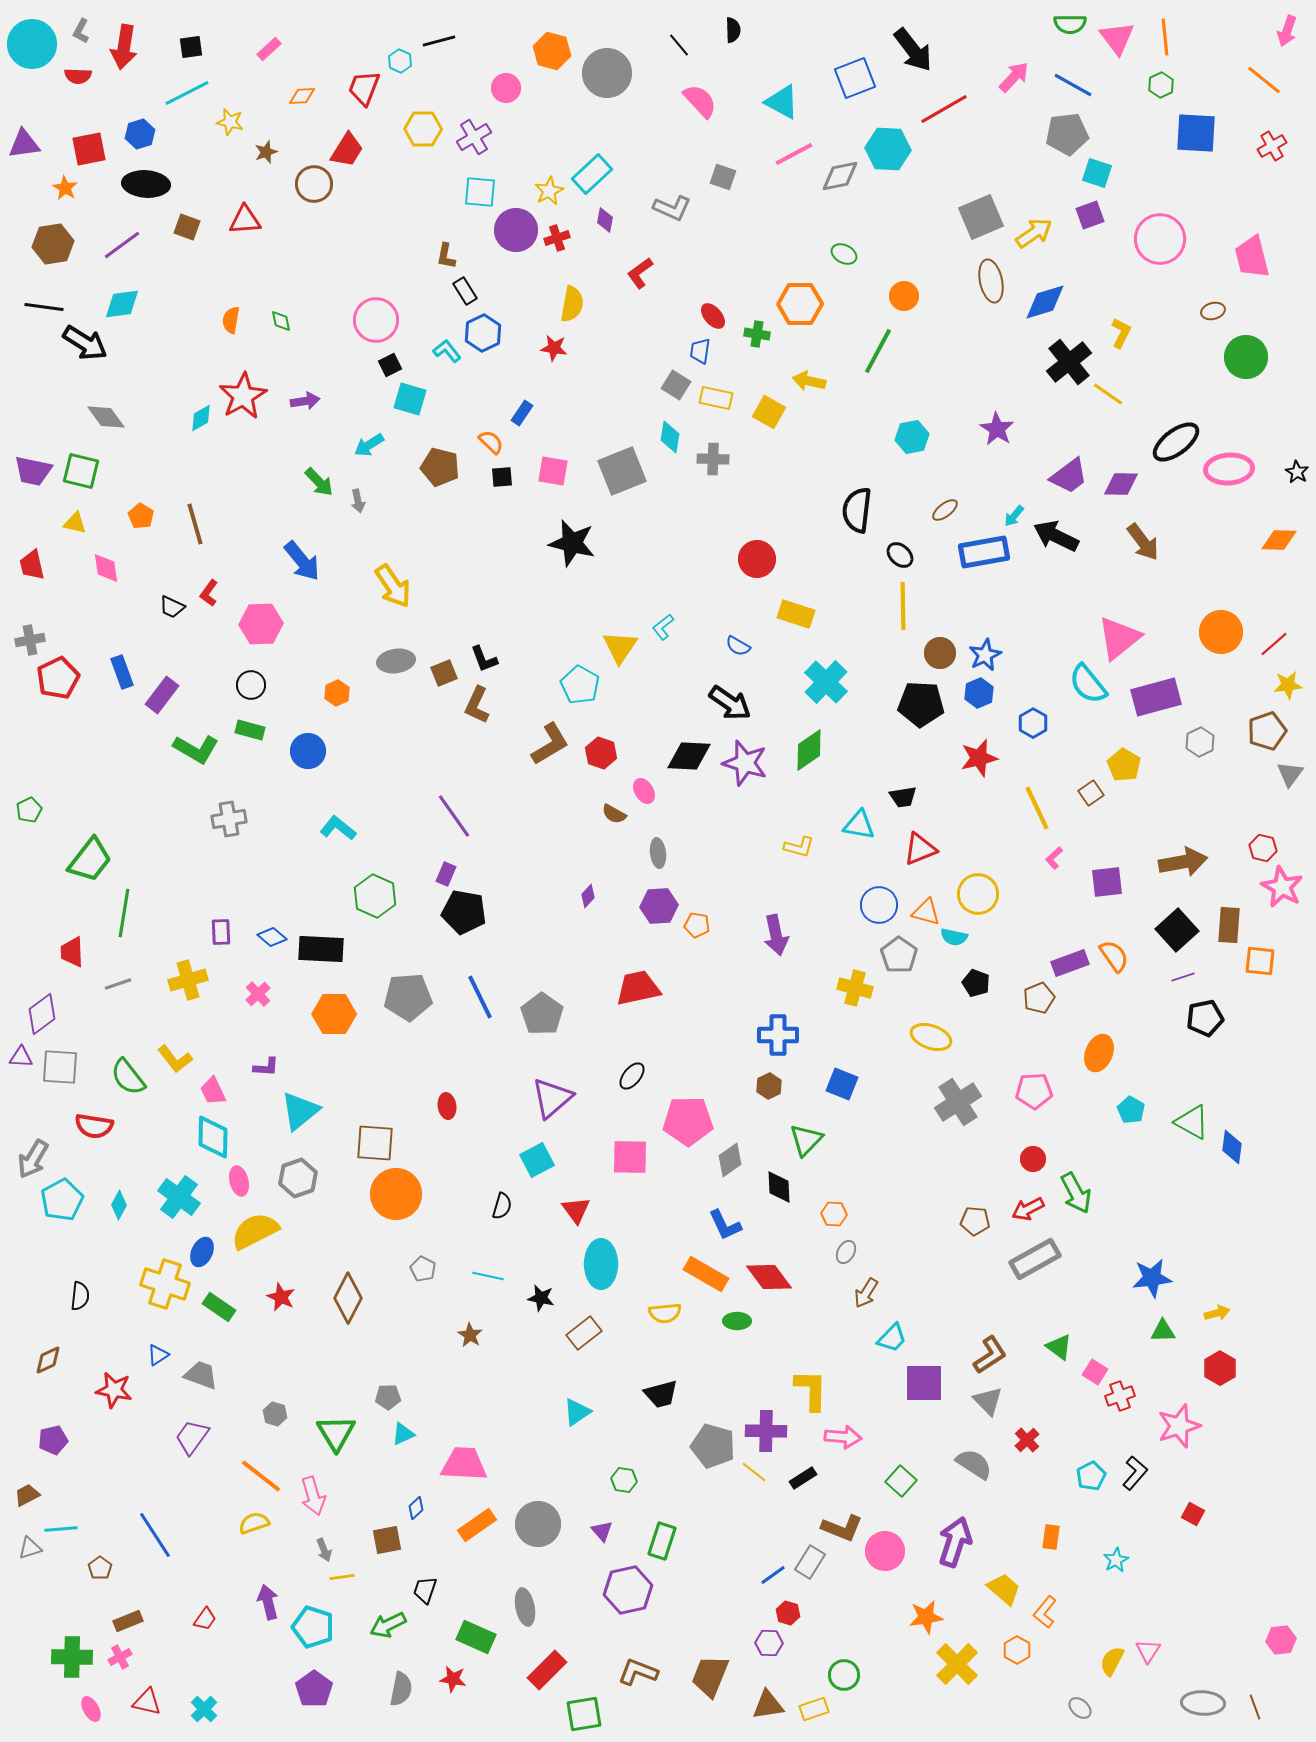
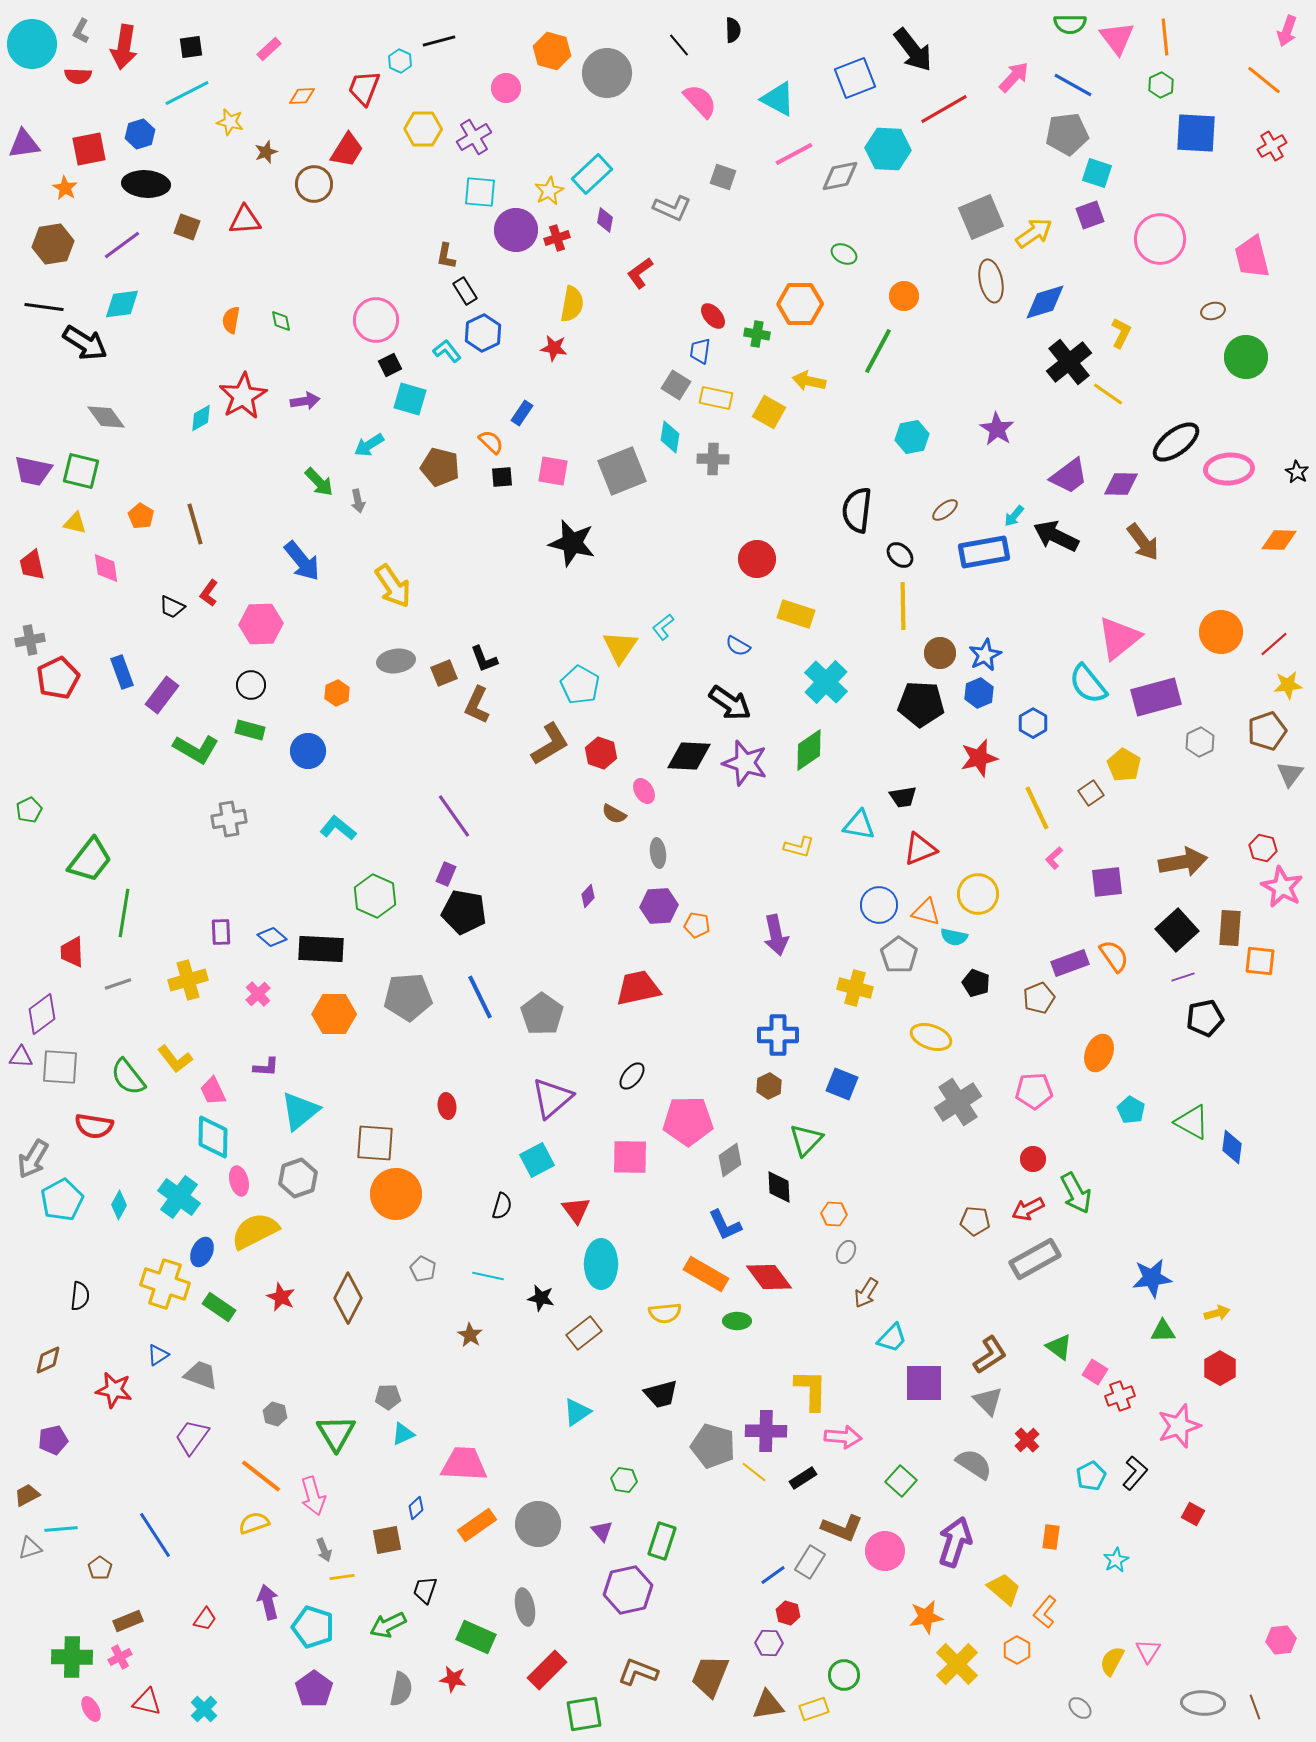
cyan triangle at (782, 102): moved 4 px left, 3 px up
brown rectangle at (1229, 925): moved 1 px right, 3 px down
